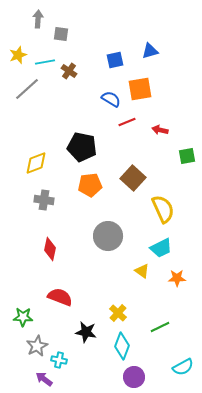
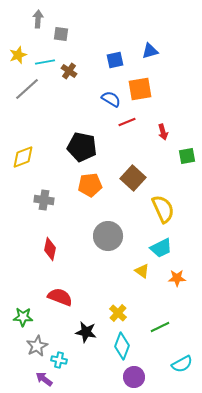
red arrow: moved 3 px right, 2 px down; rotated 119 degrees counterclockwise
yellow diamond: moved 13 px left, 6 px up
cyan semicircle: moved 1 px left, 3 px up
